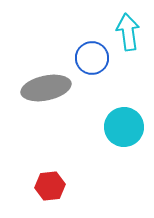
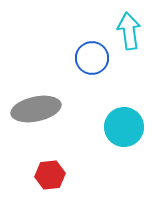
cyan arrow: moved 1 px right, 1 px up
gray ellipse: moved 10 px left, 21 px down
red hexagon: moved 11 px up
